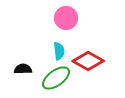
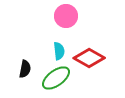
pink circle: moved 2 px up
red diamond: moved 1 px right, 3 px up
black semicircle: moved 2 px right; rotated 102 degrees clockwise
